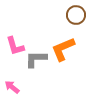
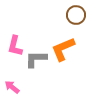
pink L-shape: rotated 30 degrees clockwise
